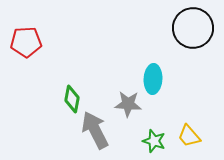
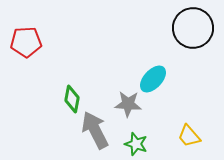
cyan ellipse: rotated 40 degrees clockwise
green star: moved 18 px left, 3 px down
